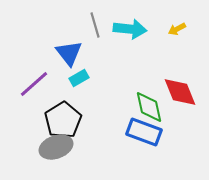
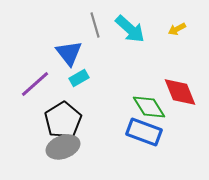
cyan arrow: rotated 36 degrees clockwise
purple line: moved 1 px right
green diamond: rotated 20 degrees counterclockwise
gray ellipse: moved 7 px right
